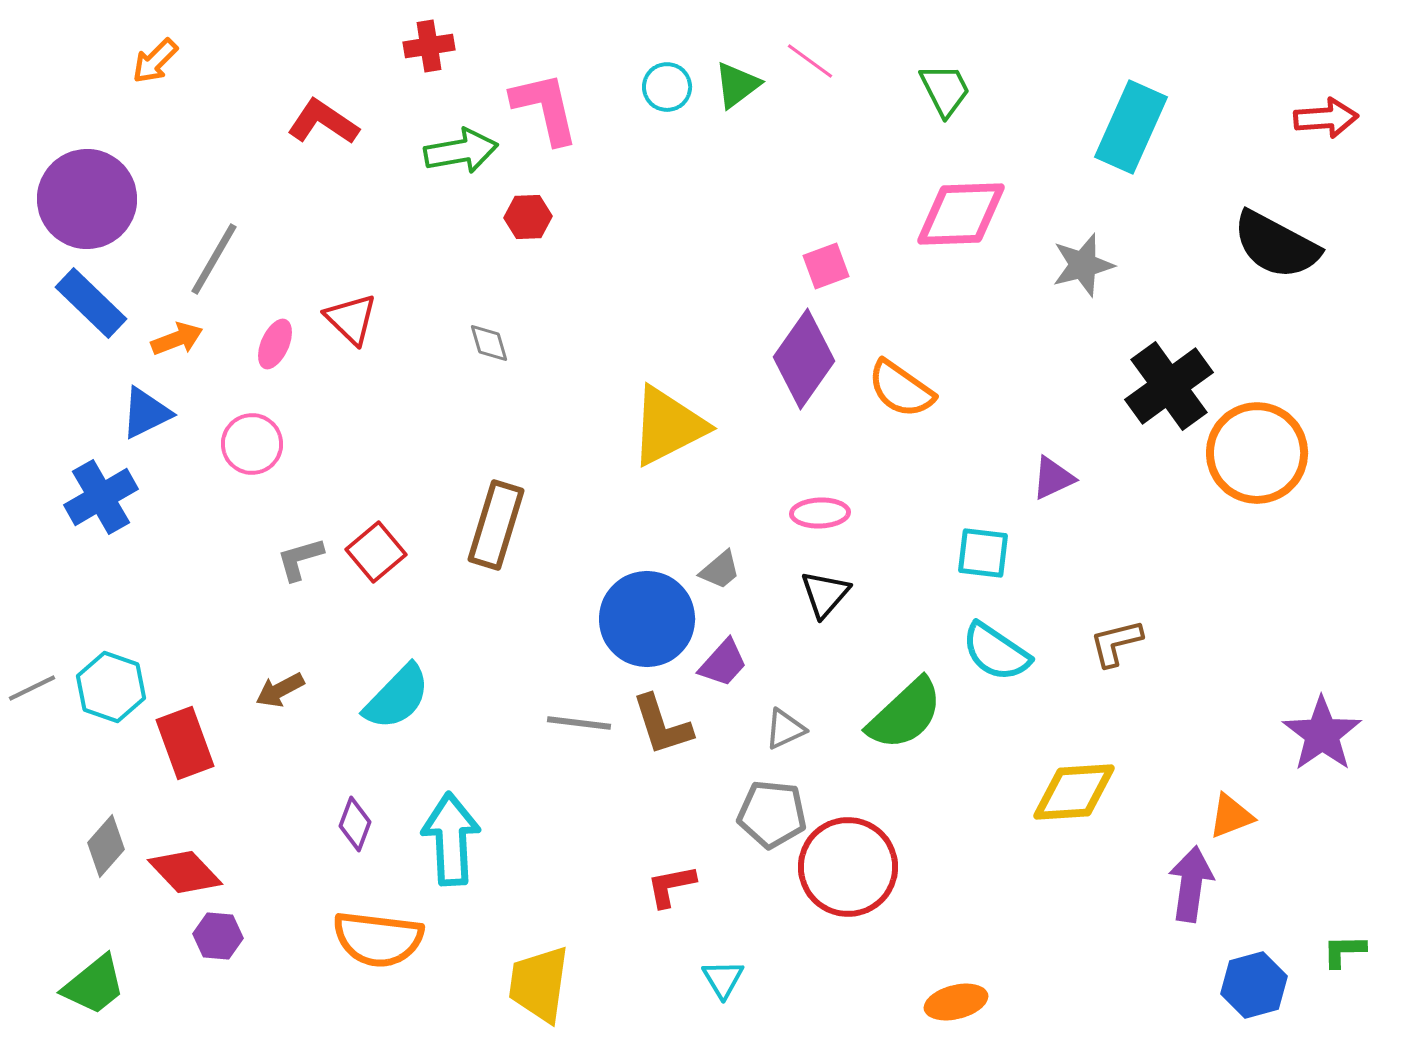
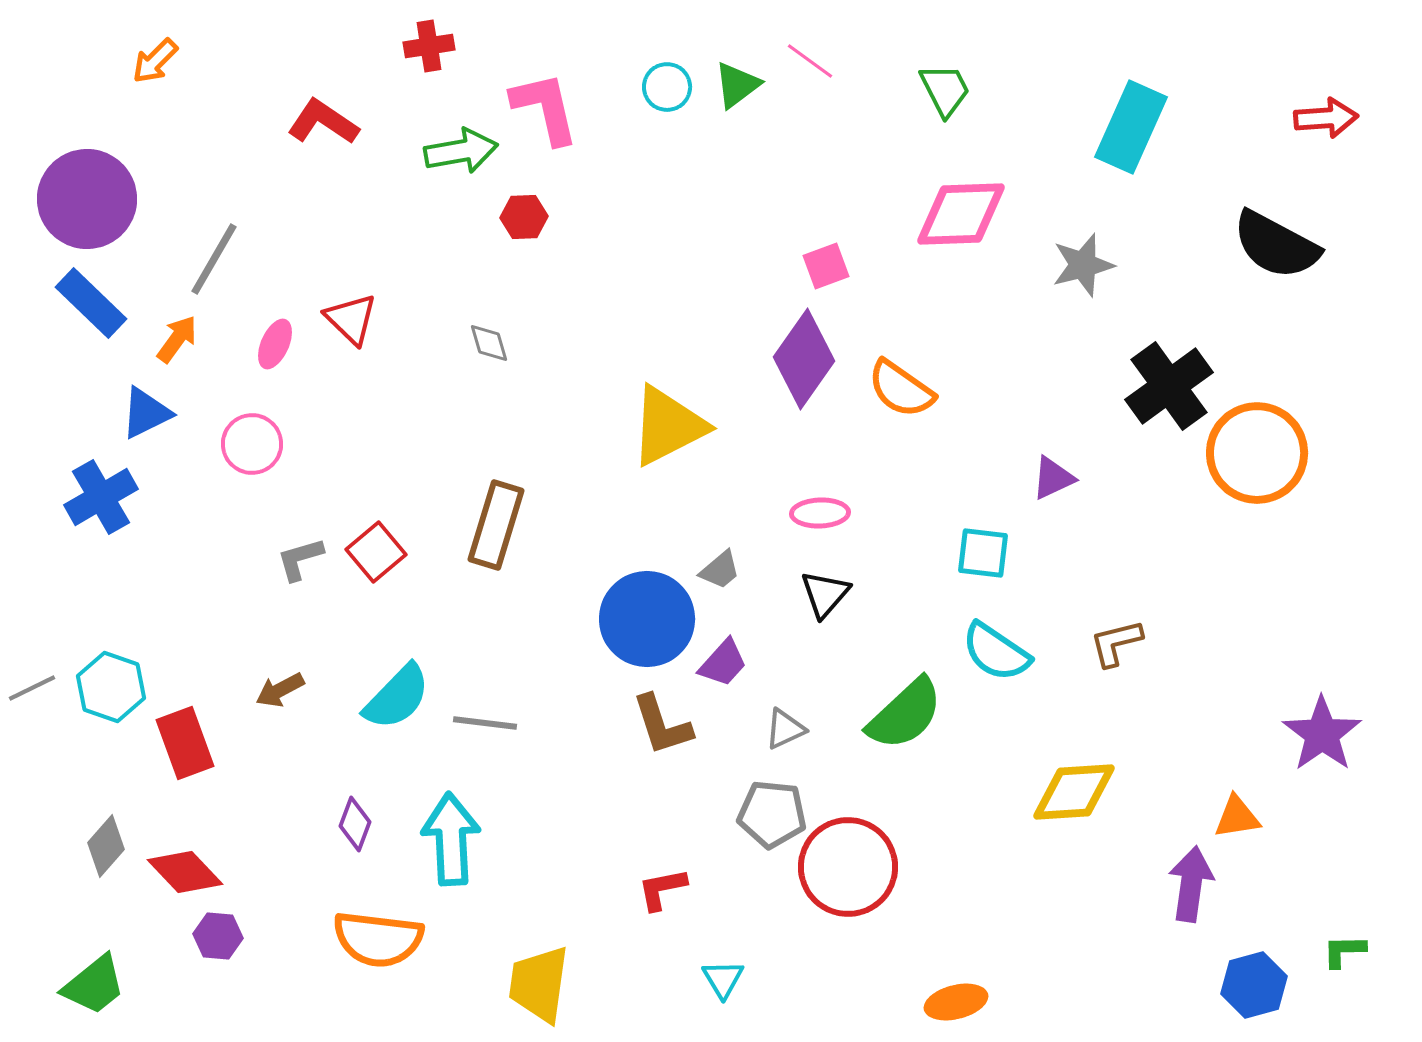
red hexagon at (528, 217): moved 4 px left
orange arrow at (177, 339): rotated 33 degrees counterclockwise
gray line at (579, 723): moved 94 px left
orange triangle at (1231, 816): moved 6 px right, 1 px down; rotated 12 degrees clockwise
red L-shape at (671, 886): moved 9 px left, 3 px down
